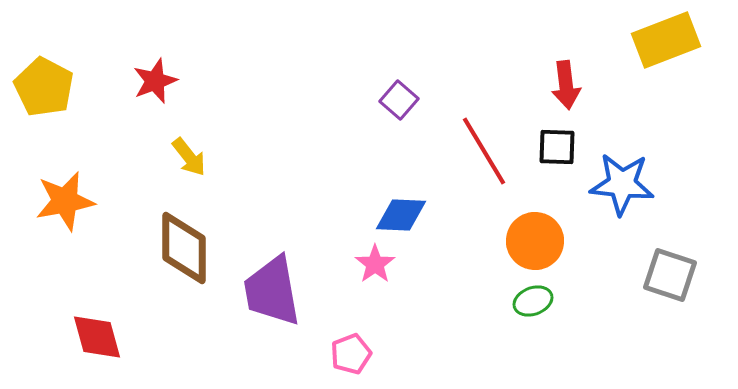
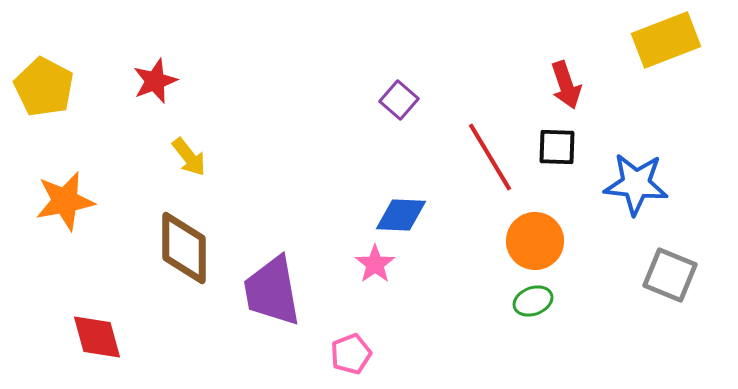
red arrow: rotated 12 degrees counterclockwise
red line: moved 6 px right, 6 px down
blue star: moved 14 px right
gray square: rotated 4 degrees clockwise
